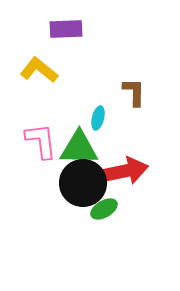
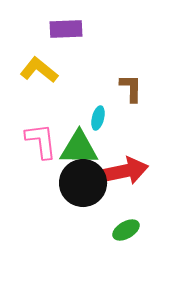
brown L-shape: moved 3 px left, 4 px up
green ellipse: moved 22 px right, 21 px down
